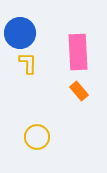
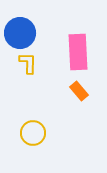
yellow circle: moved 4 px left, 4 px up
